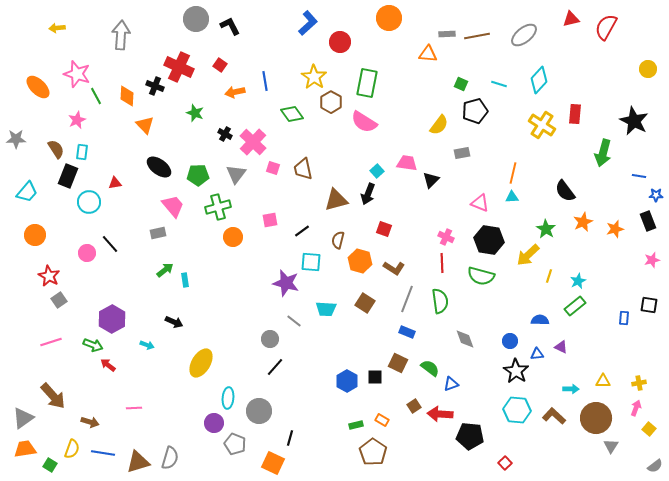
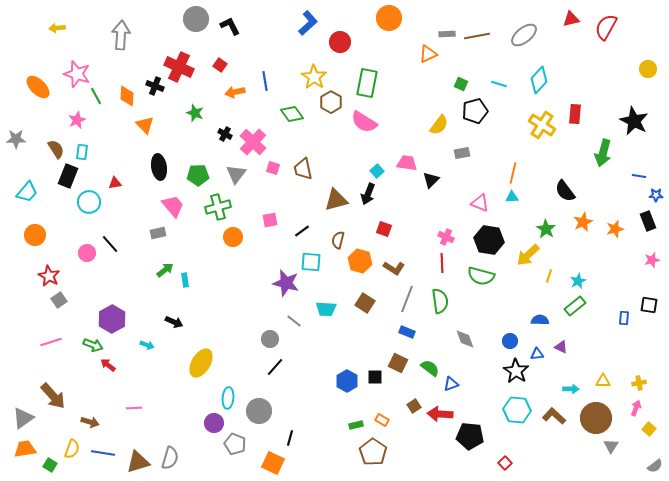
orange triangle at (428, 54): rotated 30 degrees counterclockwise
black ellipse at (159, 167): rotated 45 degrees clockwise
